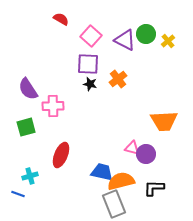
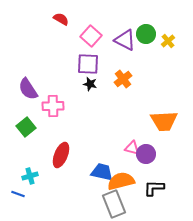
orange cross: moved 5 px right
green square: rotated 24 degrees counterclockwise
